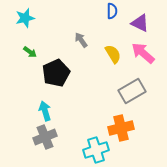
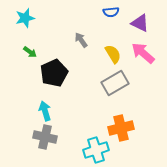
blue semicircle: moved 1 px left, 1 px down; rotated 84 degrees clockwise
black pentagon: moved 2 px left
gray rectangle: moved 17 px left, 8 px up
gray cross: rotated 35 degrees clockwise
